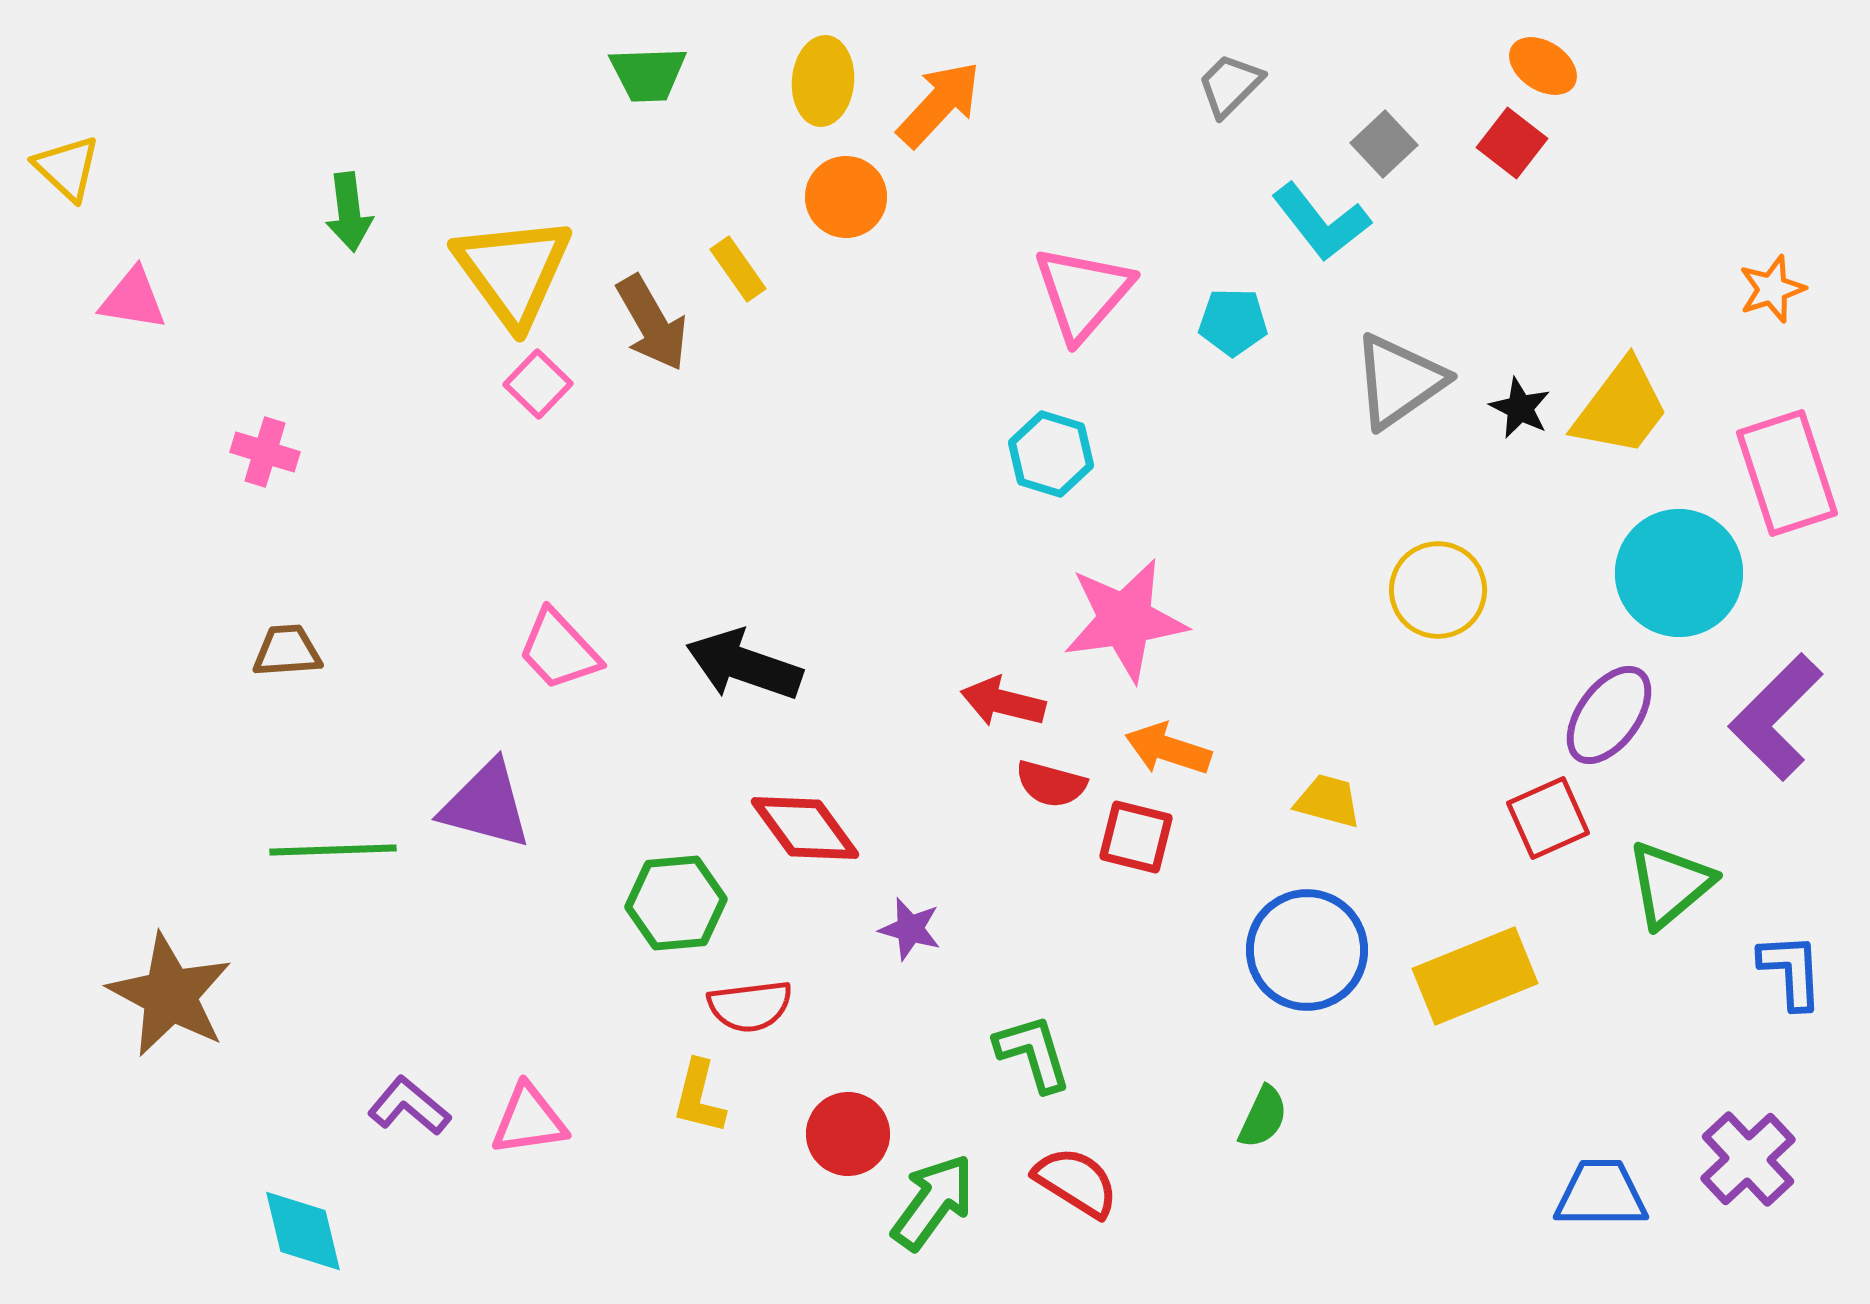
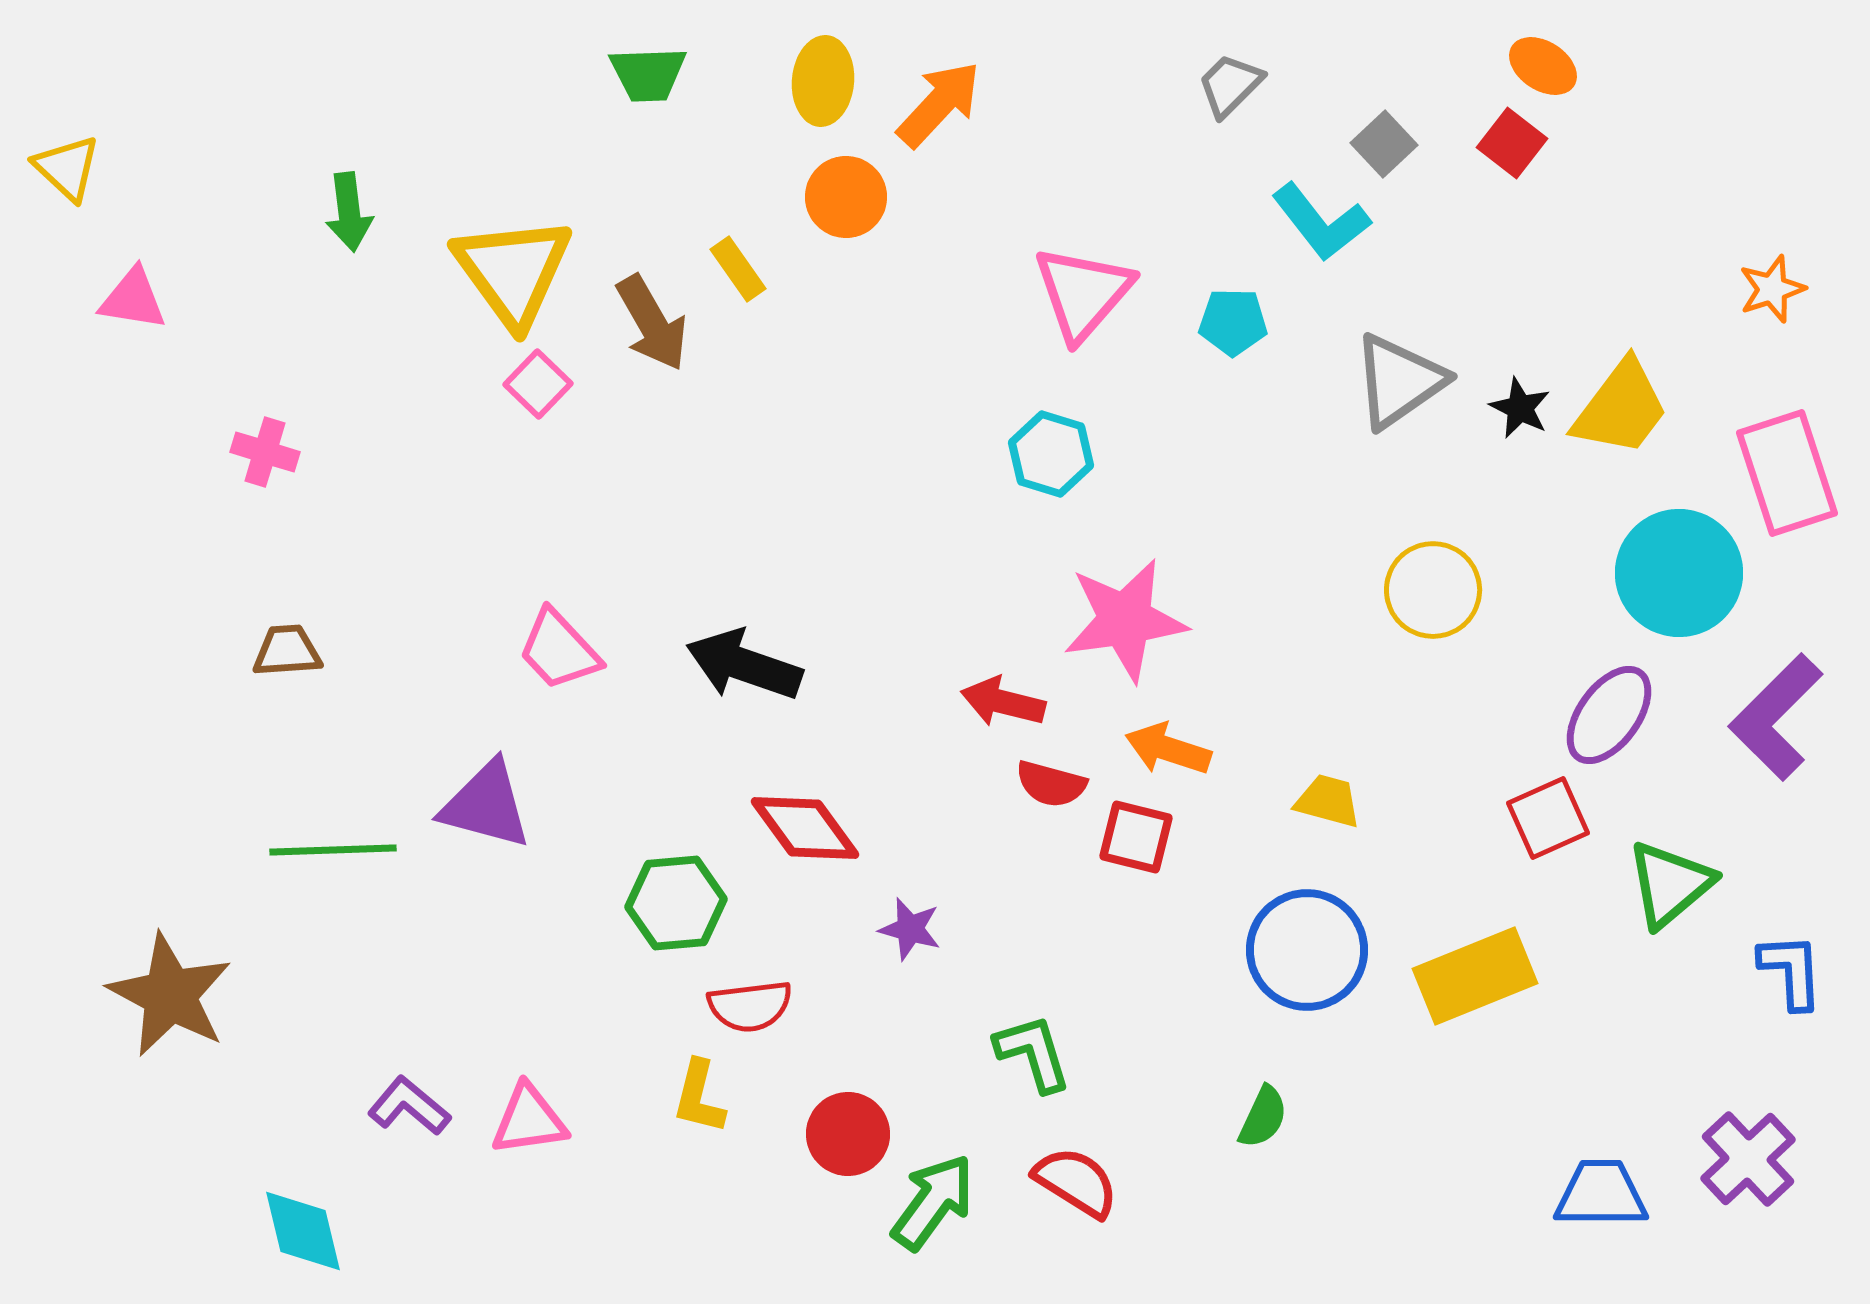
yellow circle at (1438, 590): moved 5 px left
